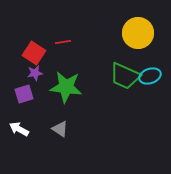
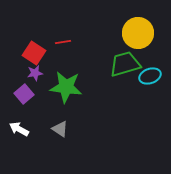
green trapezoid: moved 12 px up; rotated 140 degrees clockwise
purple square: rotated 24 degrees counterclockwise
